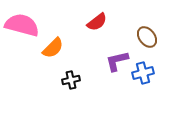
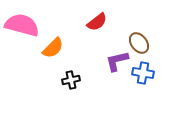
brown ellipse: moved 8 px left, 6 px down
blue cross: rotated 25 degrees clockwise
